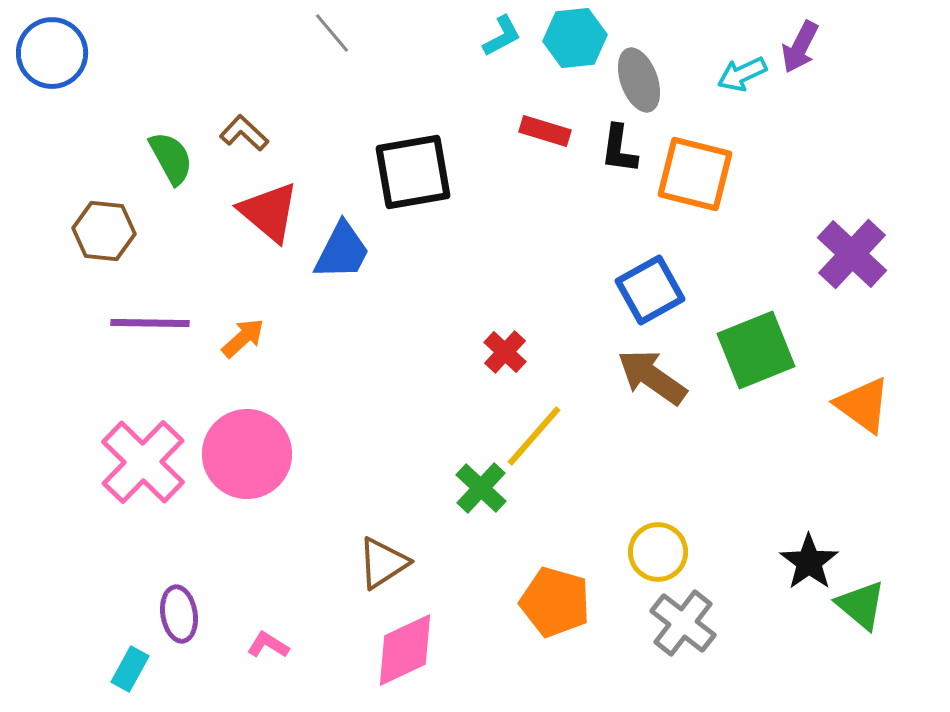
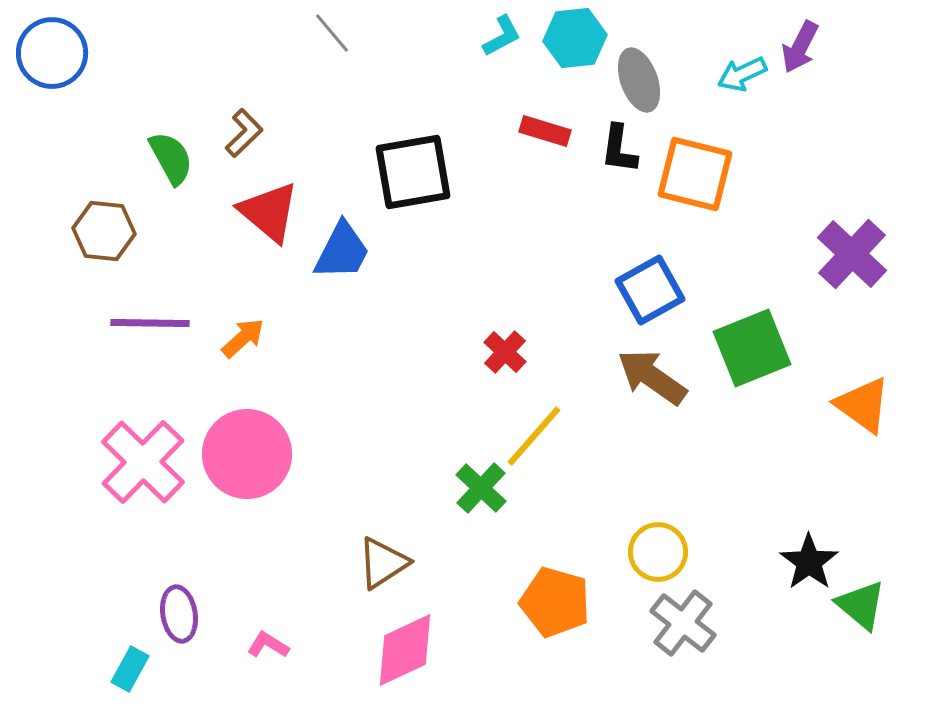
brown L-shape: rotated 93 degrees clockwise
green square: moved 4 px left, 2 px up
